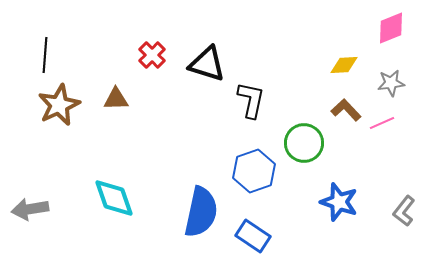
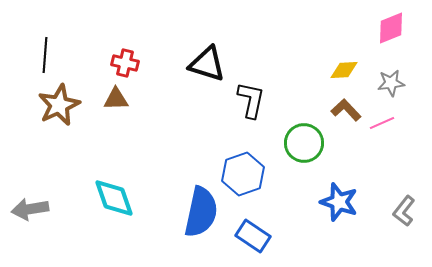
red cross: moved 27 px left, 8 px down; rotated 32 degrees counterclockwise
yellow diamond: moved 5 px down
blue hexagon: moved 11 px left, 3 px down
